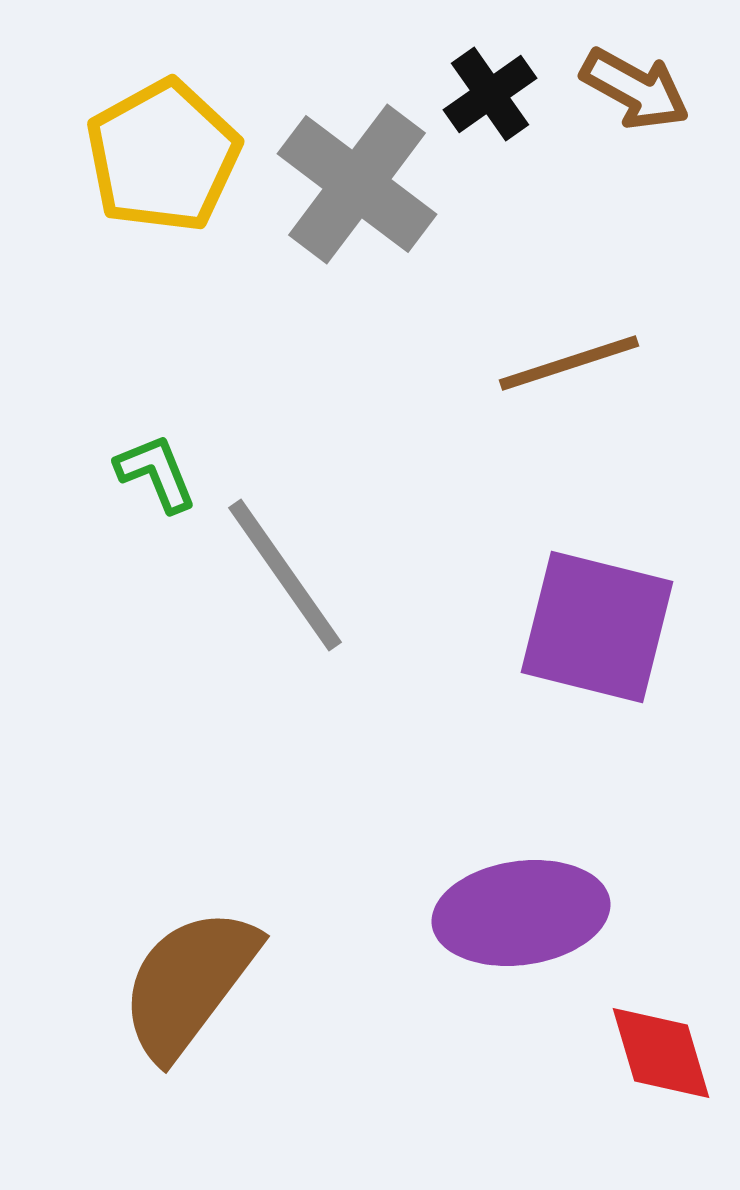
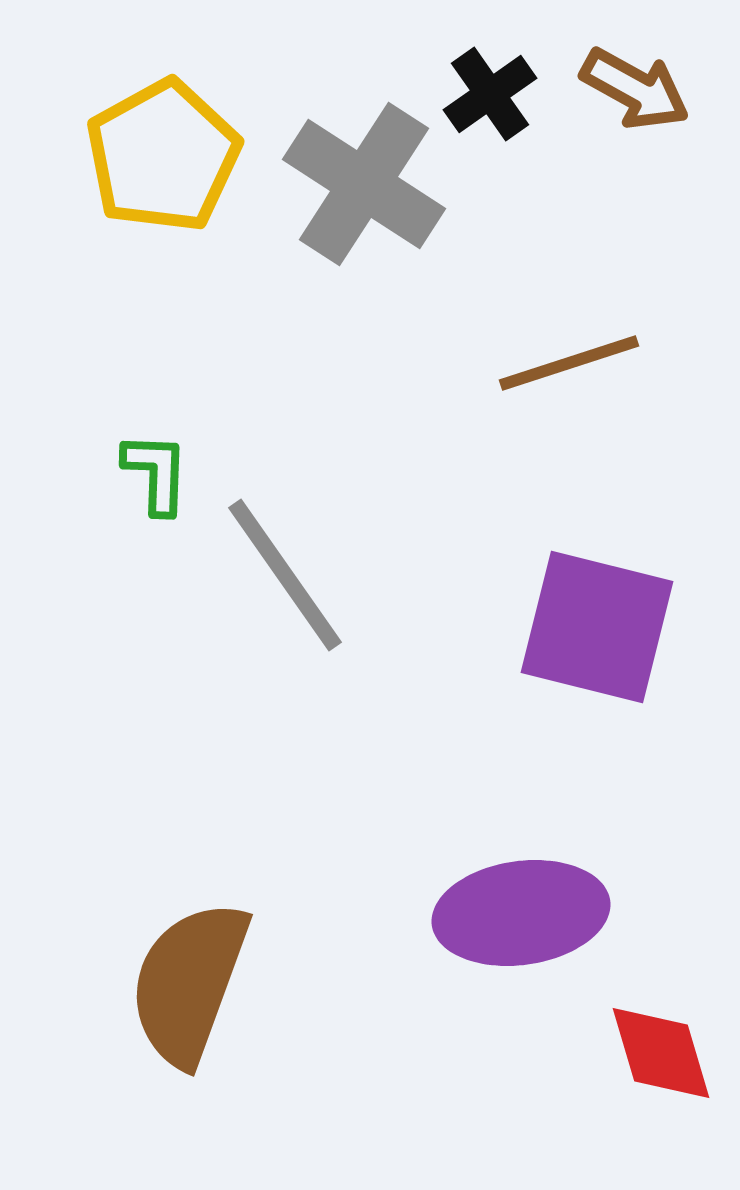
gray cross: moved 7 px right; rotated 4 degrees counterclockwise
green L-shape: rotated 24 degrees clockwise
brown semicircle: rotated 17 degrees counterclockwise
